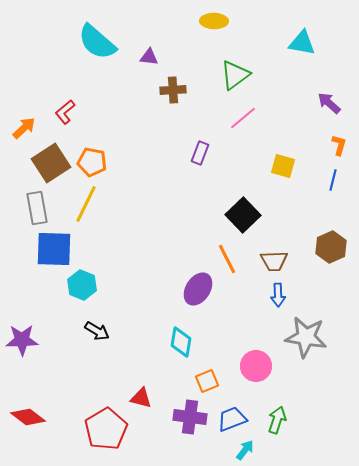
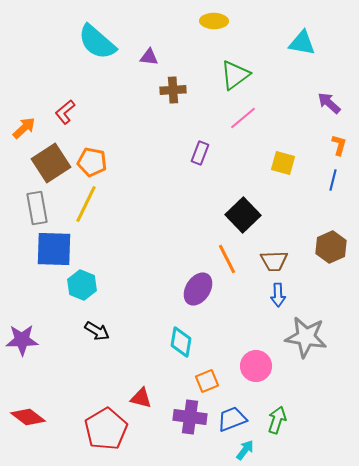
yellow square: moved 3 px up
